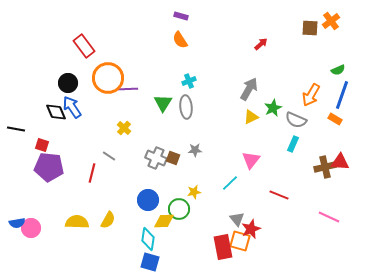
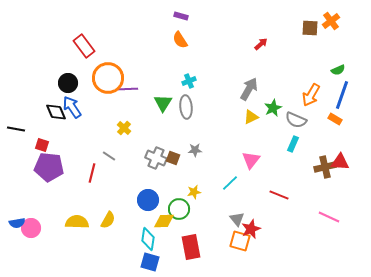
red rectangle at (223, 247): moved 32 px left
